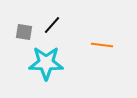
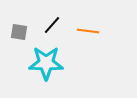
gray square: moved 5 px left
orange line: moved 14 px left, 14 px up
